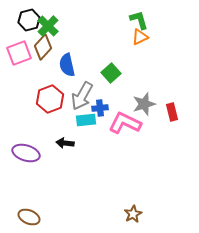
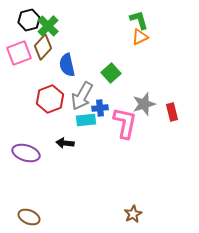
pink L-shape: rotated 76 degrees clockwise
